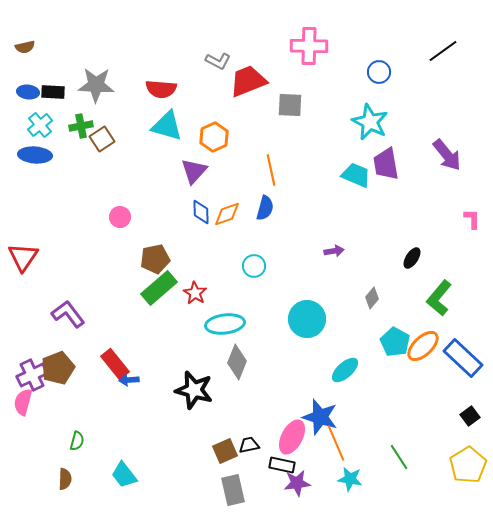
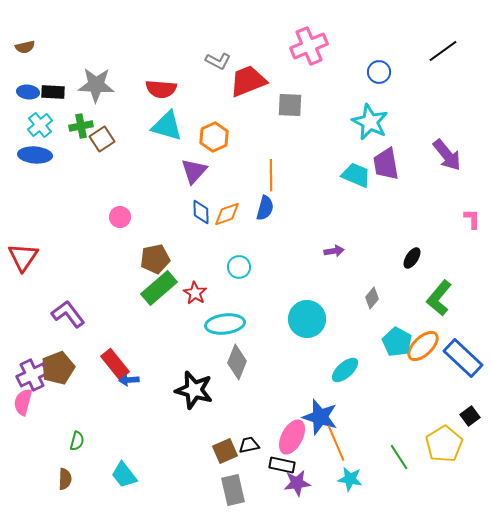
pink cross at (309, 46): rotated 24 degrees counterclockwise
orange line at (271, 170): moved 5 px down; rotated 12 degrees clockwise
cyan circle at (254, 266): moved 15 px left, 1 px down
cyan pentagon at (395, 342): moved 2 px right
yellow pentagon at (468, 465): moved 24 px left, 21 px up
